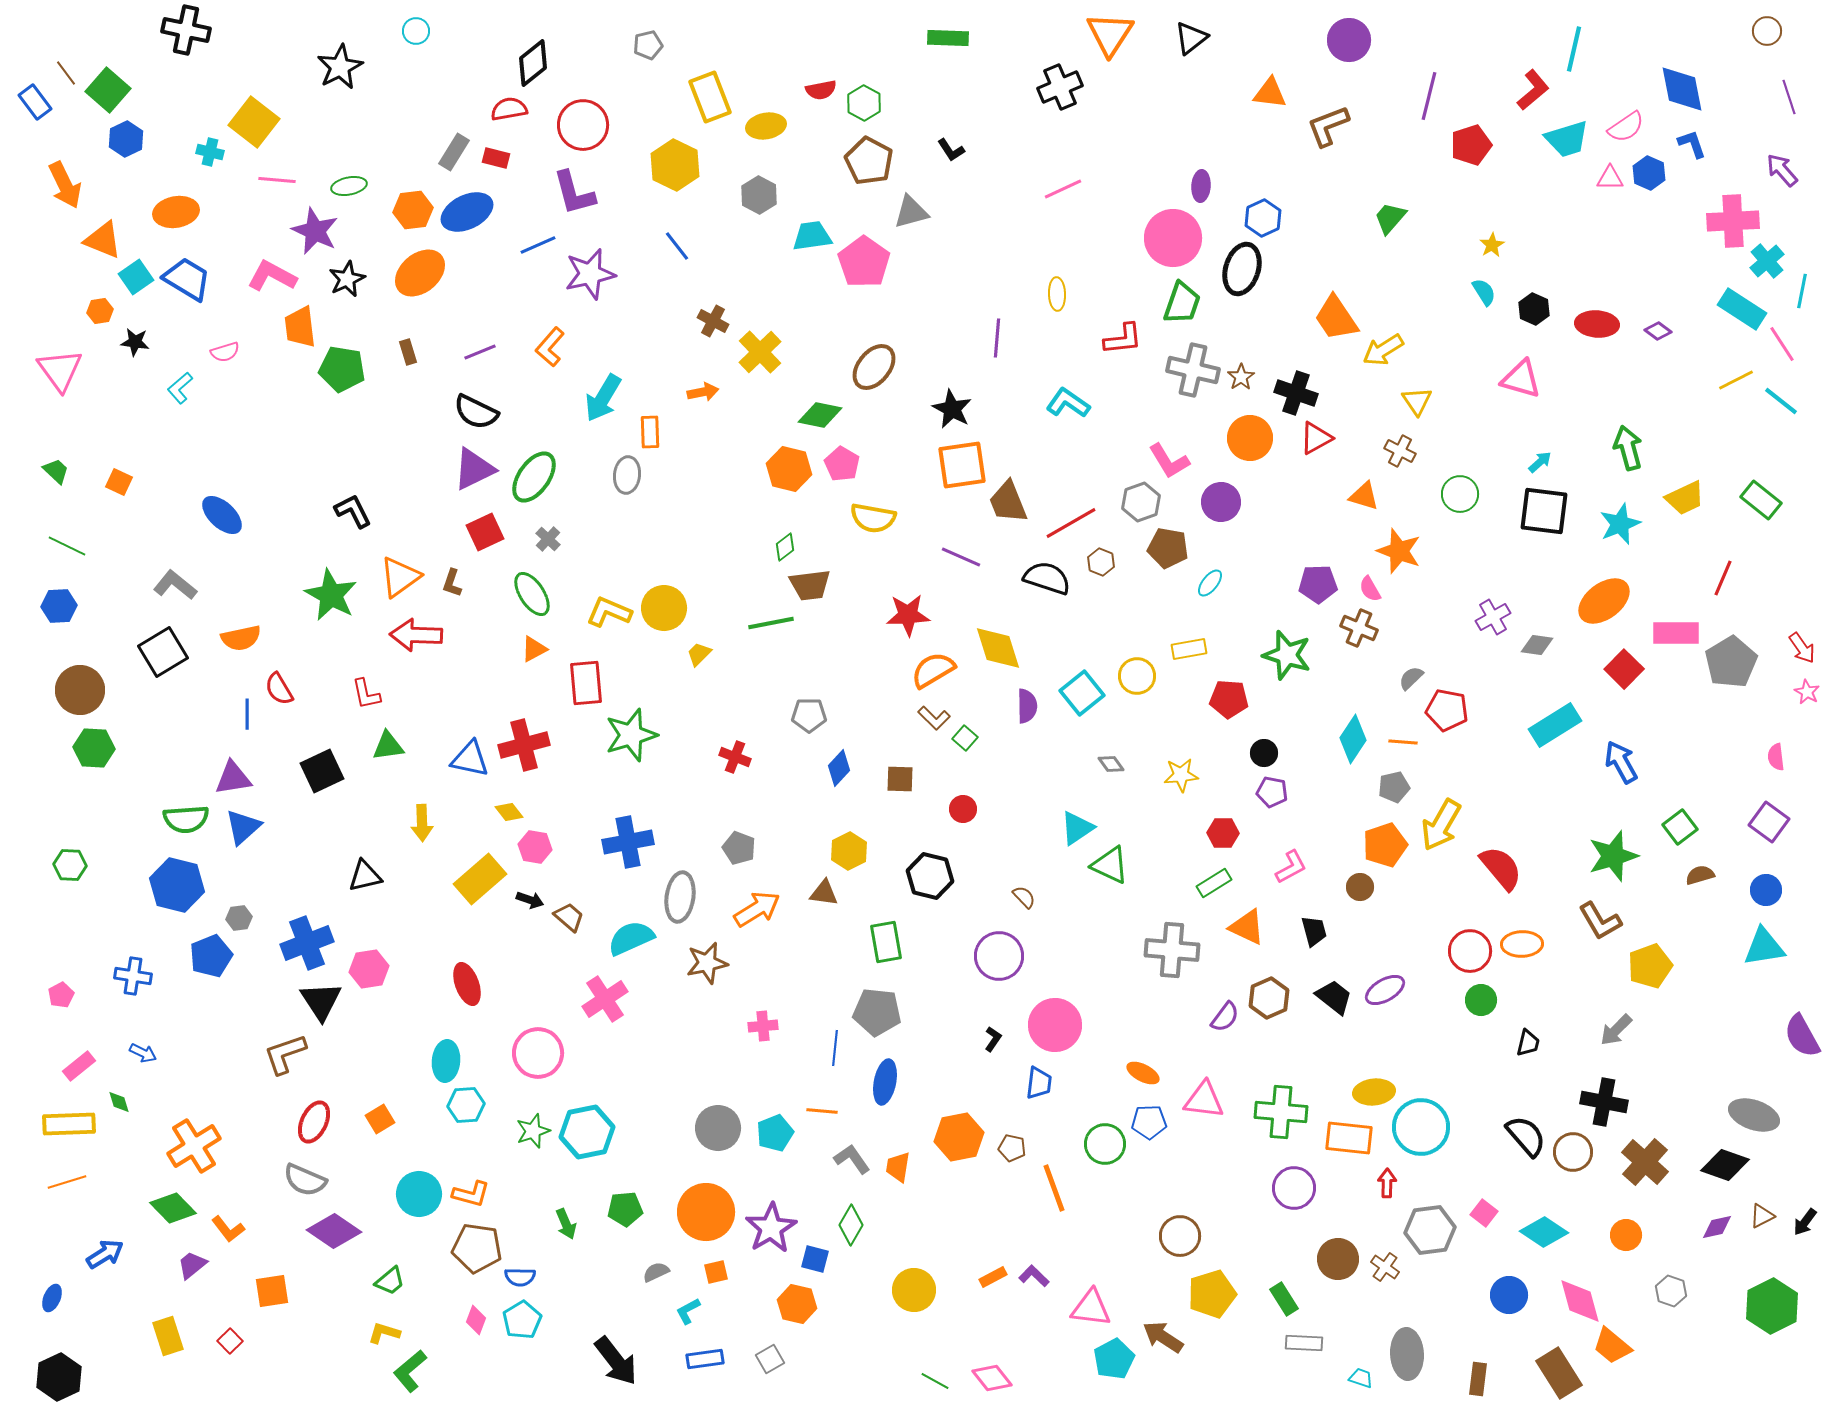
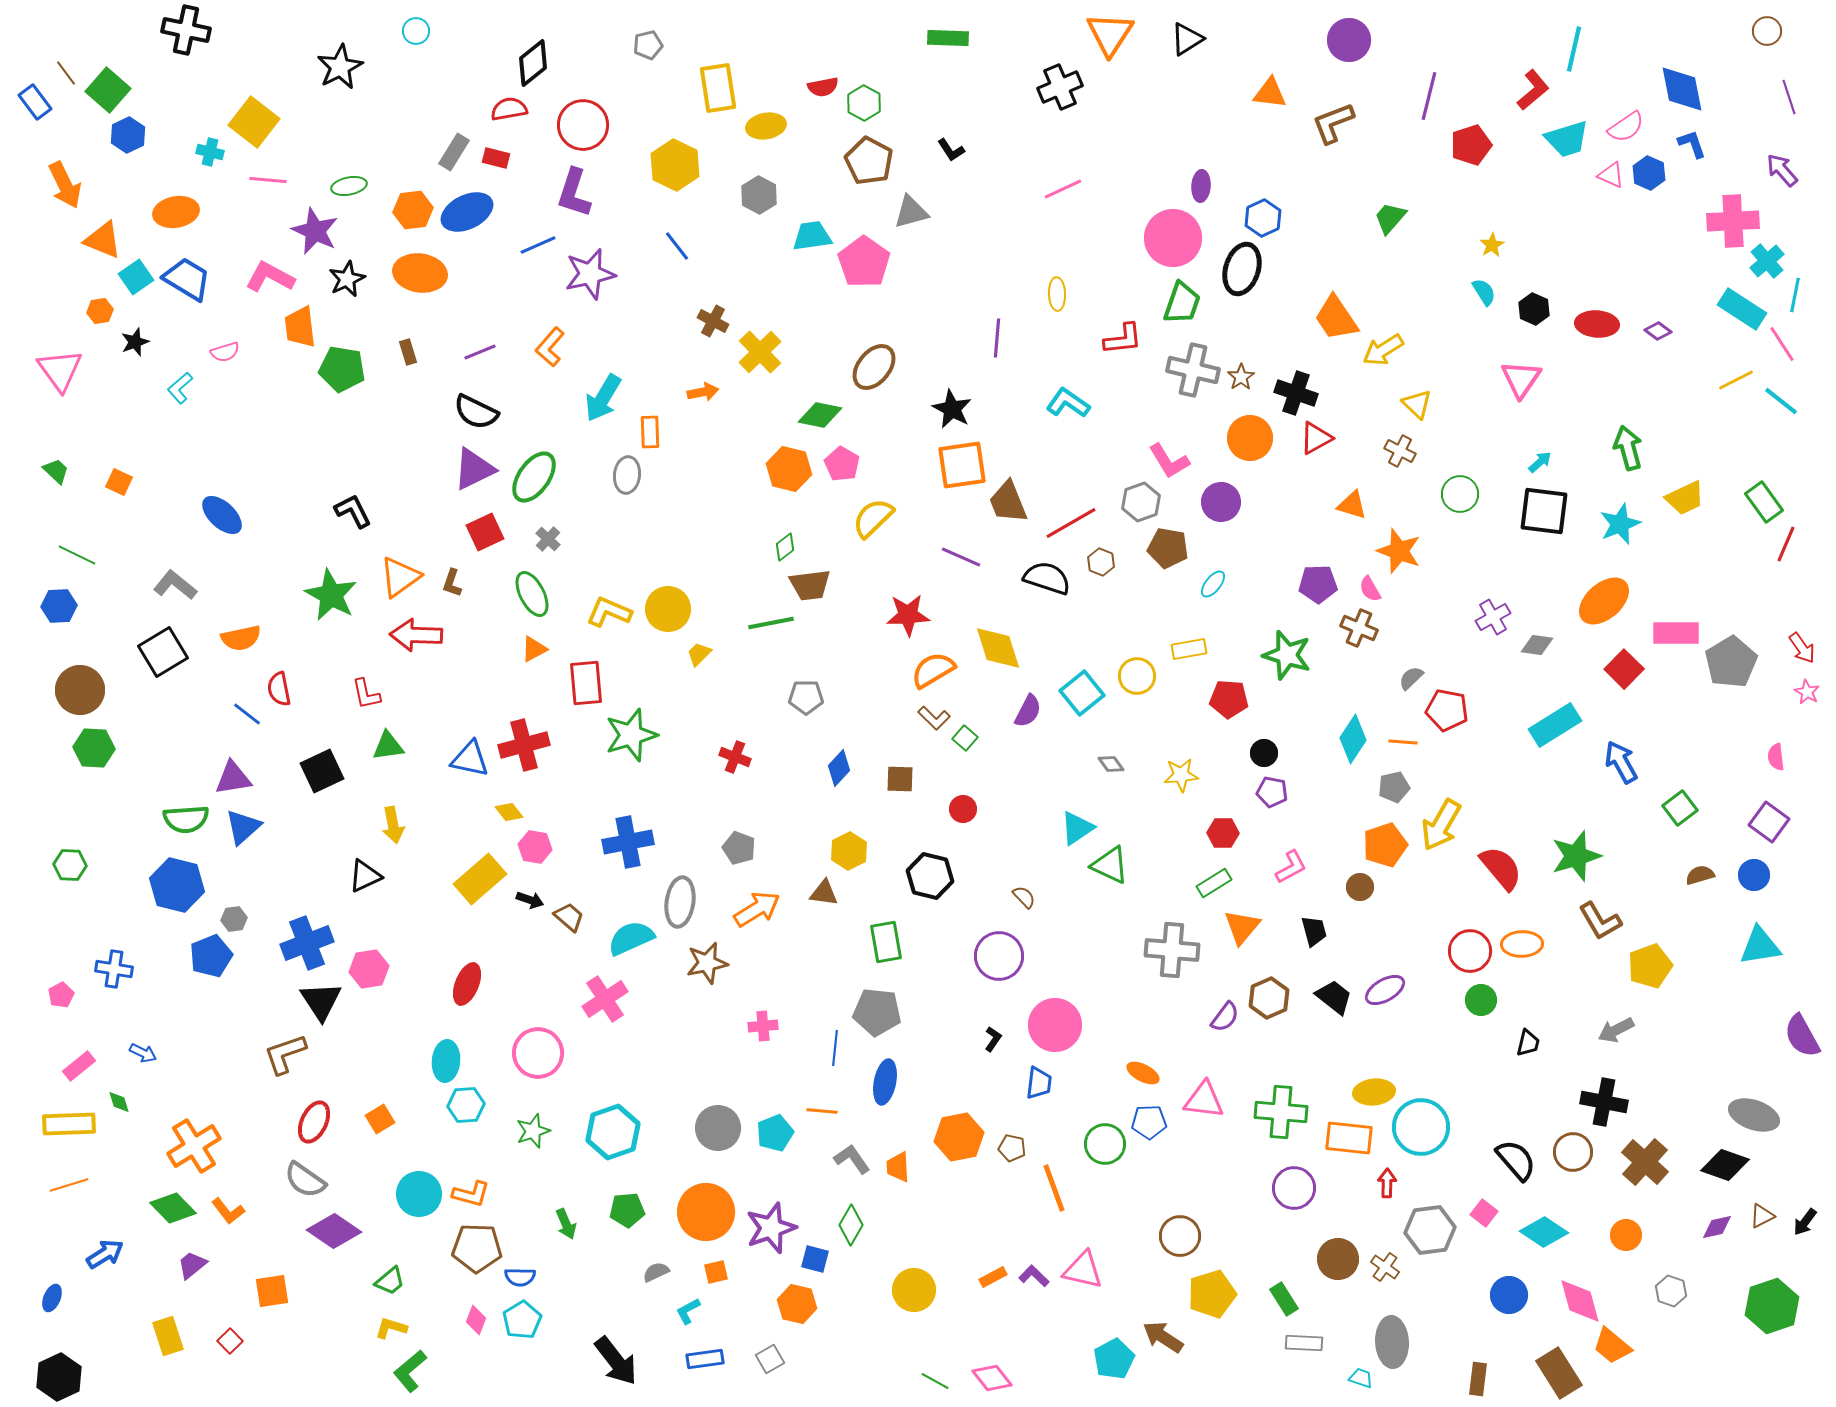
black triangle at (1191, 38): moved 4 px left, 1 px down; rotated 6 degrees clockwise
red semicircle at (821, 90): moved 2 px right, 3 px up
yellow rectangle at (710, 97): moved 8 px right, 9 px up; rotated 12 degrees clockwise
brown L-shape at (1328, 126): moved 5 px right, 3 px up
blue hexagon at (126, 139): moved 2 px right, 4 px up
pink triangle at (1610, 178): moved 1 px right, 3 px up; rotated 24 degrees clockwise
pink line at (277, 180): moved 9 px left
purple L-shape at (574, 193): rotated 33 degrees clockwise
orange ellipse at (420, 273): rotated 48 degrees clockwise
pink L-shape at (272, 276): moved 2 px left, 1 px down
cyan line at (1802, 291): moved 7 px left, 4 px down
black star at (135, 342): rotated 28 degrees counterclockwise
pink triangle at (1521, 379): rotated 48 degrees clockwise
yellow triangle at (1417, 401): moved 3 px down; rotated 12 degrees counterclockwise
orange triangle at (1364, 496): moved 12 px left, 9 px down
green rectangle at (1761, 500): moved 3 px right, 2 px down; rotated 15 degrees clockwise
yellow semicircle at (873, 518): rotated 126 degrees clockwise
green line at (67, 546): moved 10 px right, 9 px down
red line at (1723, 578): moved 63 px right, 34 px up
cyan ellipse at (1210, 583): moved 3 px right, 1 px down
green ellipse at (532, 594): rotated 6 degrees clockwise
orange ellipse at (1604, 601): rotated 4 degrees counterclockwise
yellow circle at (664, 608): moved 4 px right, 1 px down
red semicircle at (279, 689): rotated 20 degrees clockwise
purple semicircle at (1027, 706): moved 1 px right, 5 px down; rotated 28 degrees clockwise
blue line at (247, 714): rotated 52 degrees counterclockwise
gray pentagon at (809, 715): moved 3 px left, 18 px up
yellow arrow at (422, 823): moved 29 px left, 2 px down; rotated 9 degrees counterclockwise
green square at (1680, 827): moved 19 px up
green star at (1613, 856): moved 37 px left
black triangle at (365, 876): rotated 12 degrees counterclockwise
blue circle at (1766, 890): moved 12 px left, 15 px up
gray ellipse at (680, 897): moved 5 px down
gray hexagon at (239, 918): moved 5 px left, 1 px down
orange triangle at (1247, 927): moved 5 px left; rotated 45 degrees clockwise
cyan triangle at (1764, 947): moved 4 px left, 1 px up
blue cross at (133, 976): moved 19 px left, 7 px up
red ellipse at (467, 984): rotated 42 degrees clockwise
gray arrow at (1616, 1030): rotated 18 degrees clockwise
cyan hexagon at (587, 1132): moved 26 px right; rotated 8 degrees counterclockwise
black semicircle at (1526, 1136): moved 10 px left, 24 px down
orange trapezoid at (898, 1167): rotated 12 degrees counterclockwise
gray semicircle at (305, 1180): rotated 12 degrees clockwise
orange line at (67, 1182): moved 2 px right, 3 px down
green pentagon at (625, 1209): moved 2 px right, 1 px down
purple star at (771, 1228): rotated 12 degrees clockwise
orange L-shape at (228, 1229): moved 18 px up
brown pentagon at (477, 1248): rotated 6 degrees counterclockwise
green hexagon at (1772, 1306): rotated 8 degrees clockwise
pink triangle at (1091, 1308): moved 8 px left, 38 px up; rotated 6 degrees clockwise
yellow L-shape at (384, 1333): moved 7 px right, 5 px up
gray ellipse at (1407, 1354): moved 15 px left, 12 px up
